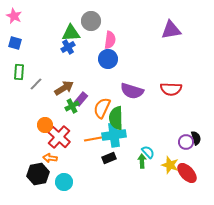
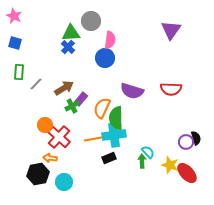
purple triangle: rotated 45 degrees counterclockwise
blue cross: rotated 16 degrees counterclockwise
blue circle: moved 3 px left, 1 px up
